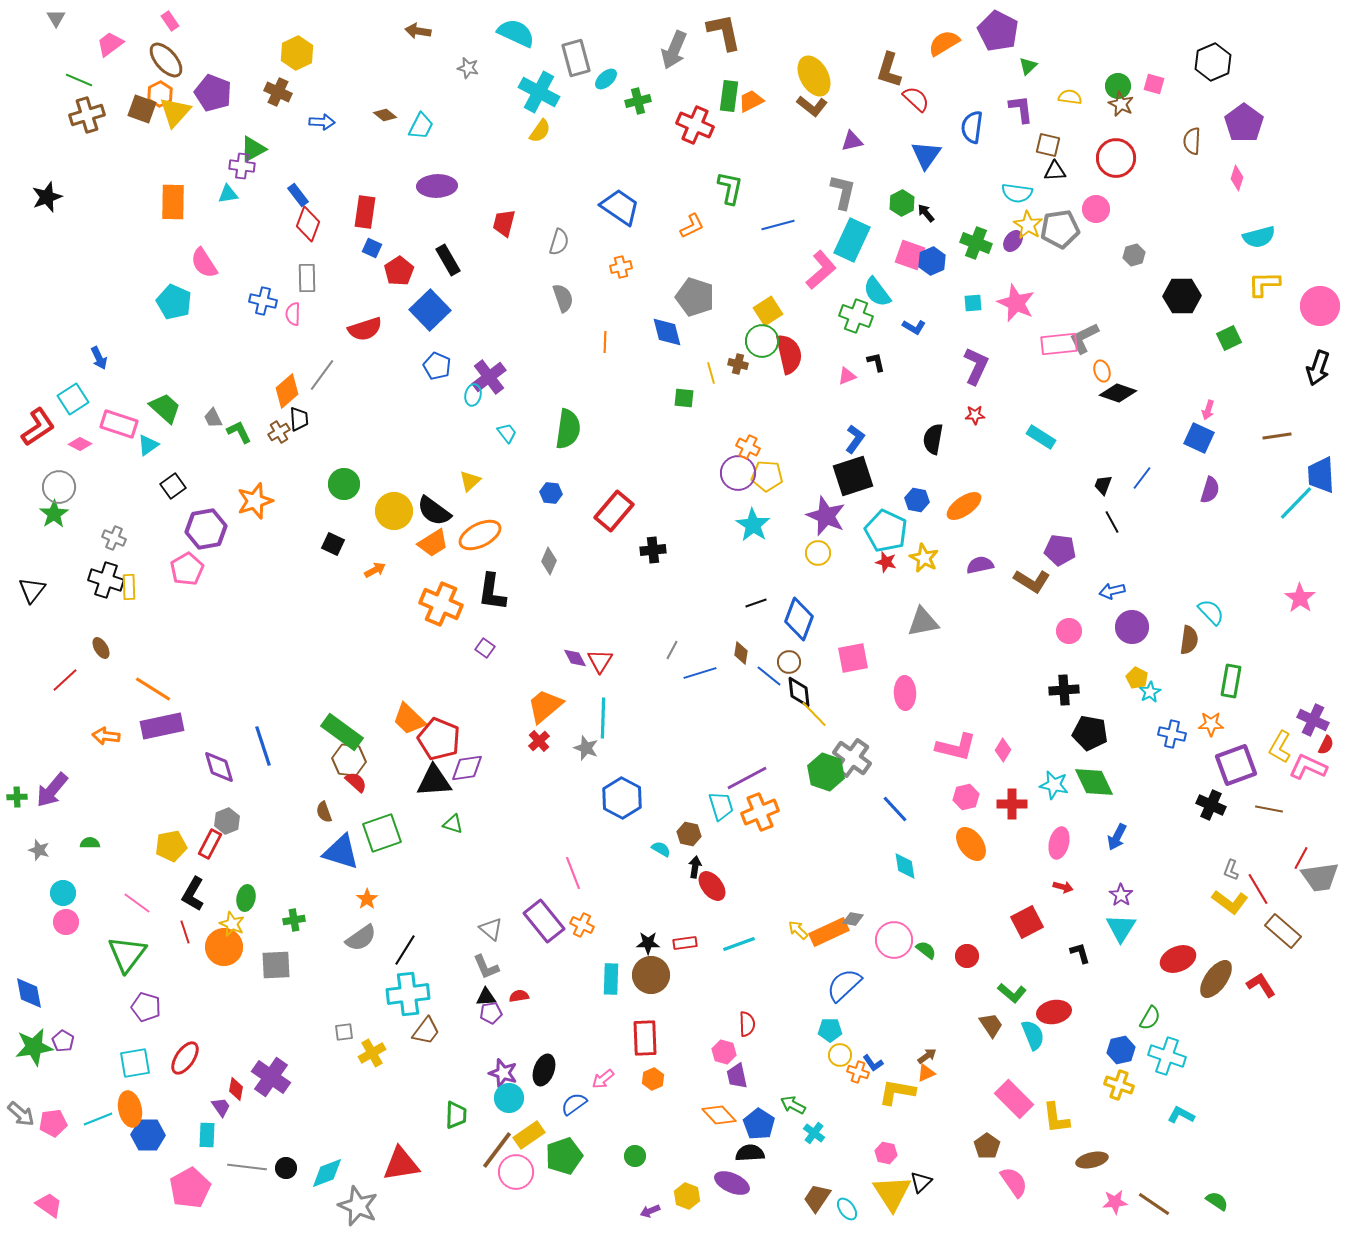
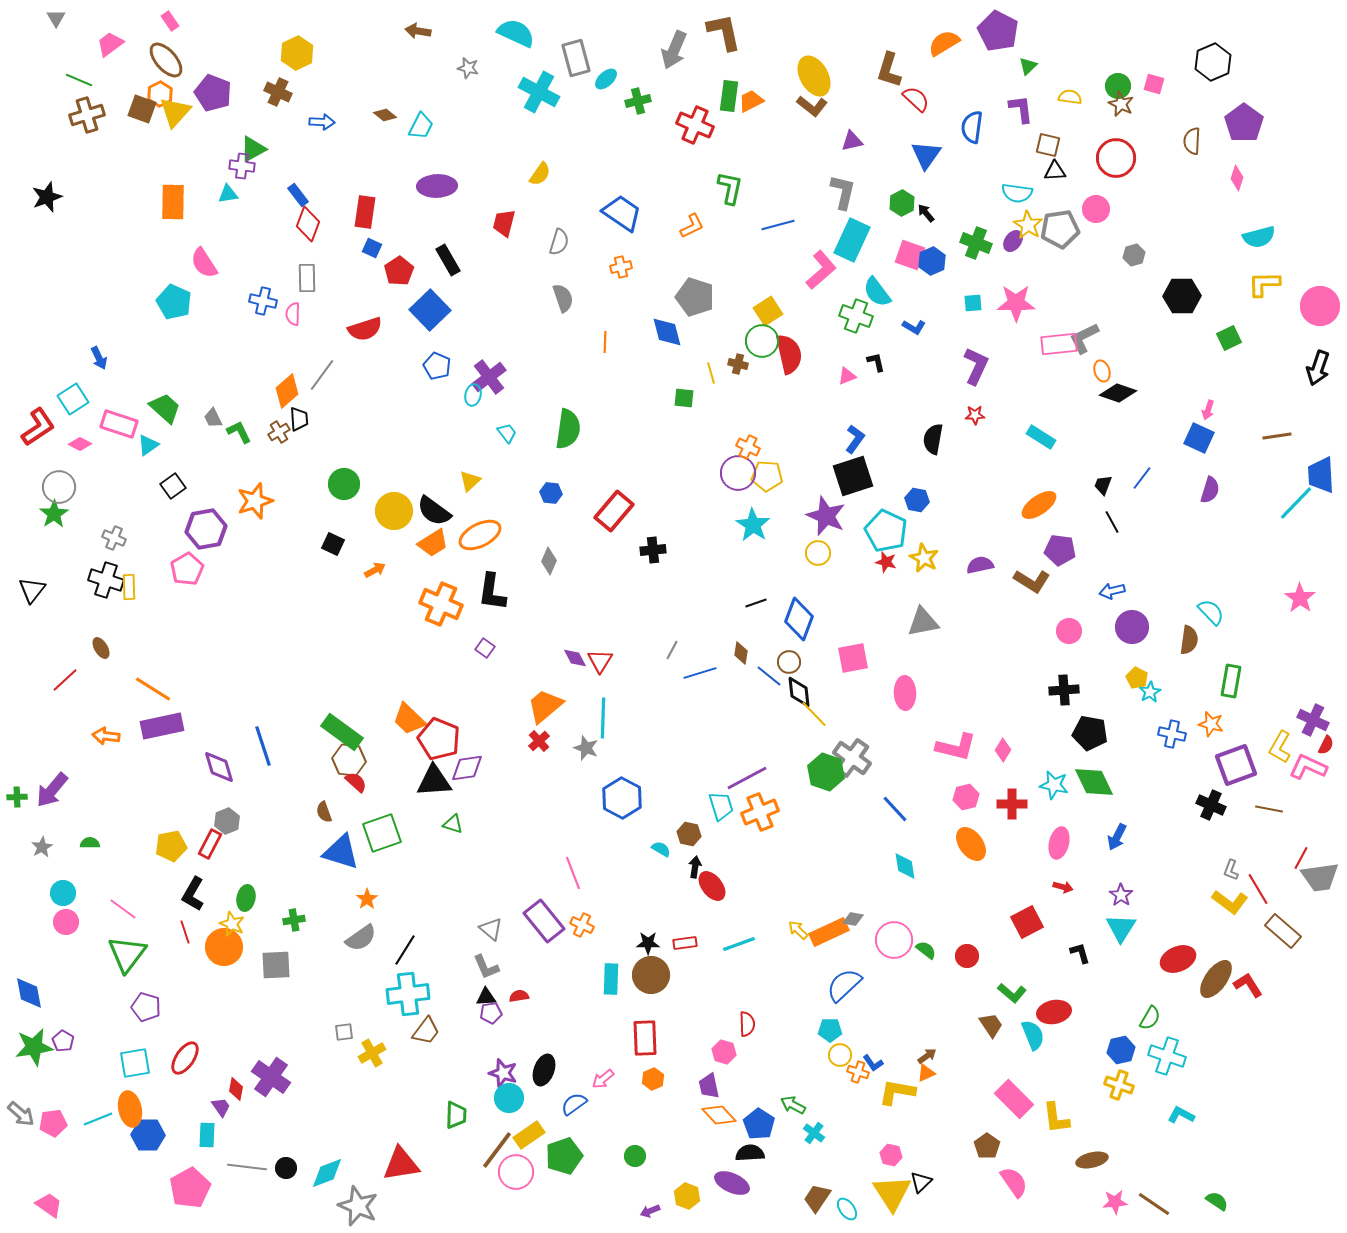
yellow semicircle at (540, 131): moved 43 px down
blue trapezoid at (620, 207): moved 2 px right, 6 px down
pink star at (1016, 303): rotated 24 degrees counterclockwise
orange ellipse at (964, 506): moved 75 px right, 1 px up
orange star at (1211, 724): rotated 15 degrees clockwise
gray star at (39, 850): moved 3 px right, 3 px up; rotated 25 degrees clockwise
pink line at (137, 903): moved 14 px left, 6 px down
red L-shape at (1261, 985): moved 13 px left
purple trapezoid at (737, 1076): moved 28 px left, 10 px down
pink hexagon at (886, 1153): moved 5 px right, 2 px down
